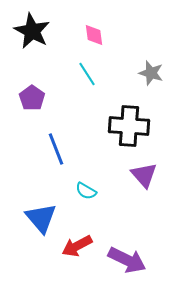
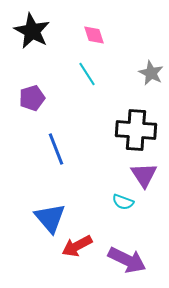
pink diamond: rotated 10 degrees counterclockwise
gray star: rotated 10 degrees clockwise
purple pentagon: rotated 20 degrees clockwise
black cross: moved 7 px right, 4 px down
purple triangle: rotated 8 degrees clockwise
cyan semicircle: moved 37 px right, 11 px down; rotated 10 degrees counterclockwise
blue triangle: moved 9 px right
